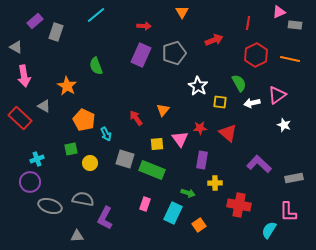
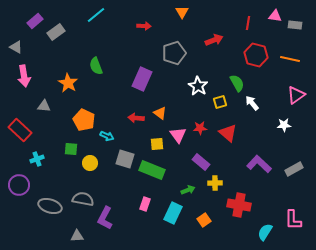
pink triangle at (279, 12): moved 4 px left, 4 px down; rotated 32 degrees clockwise
gray rectangle at (56, 32): rotated 36 degrees clockwise
purple rectangle at (141, 55): moved 1 px right, 24 px down
red hexagon at (256, 55): rotated 20 degrees counterclockwise
green semicircle at (239, 83): moved 2 px left
orange star at (67, 86): moved 1 px right, 3 px up
pink triangle at (277, 95): moved 19 px right
yellow square at (220, 102): rotated 24 degrees counterclockwise
white arrow at (252, 103): rotated 63 degrees clockwise
gray triangle at (44, 106): rotated 24 degrees counterclockwise
orange triangle at (163, 110): moved 3 px left, 3 px down; rotated 32 degrees counterclockwise
red rectangle at (20, 118): moved 12 px down
red arrow at (136, 118): rotated 49 degrees counterclockwise
white star at (284, 125): rotated 24 degrees counterclockwise
cyan arrow at (106, 134): moved 1 px right, 2 px down; rotated 40 degrees counterclockwise
pink triangle at (180, 139): moved 2 px left, 4 px up
green square at (71, 149): rotated 16 degrees clockwise
purple rectangle at (202, 160): moved 1 px left, 2 px down; rotated 60 degrees counterclockwise
gray rectangle at (294, 178): moved 9 px up; rotated 18 degrees counterclockwise
purple circle at (30, 182): moved 11 px left, 3 px down
green arrow at (188, 193): moved 3 px up; rotated 40 degrees counterclockwise
pink L-shape at (288, 212): moved 5 px right, 8 px down
orange square at (199, 225): moved 5 px right, 5 px up
cyan semicircle at (269, 230): moved 4 px left, 2 px down
